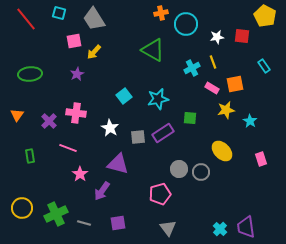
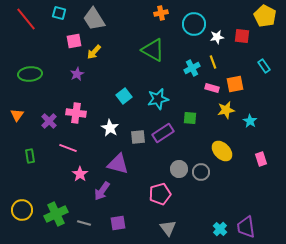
cyan circle at (186, 24): moved 8 px right
pink rectangle at (212, 88): rotated 16 degrees counterclockwise
yellow circle at (22, 208): moved 2 px down
